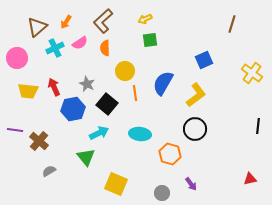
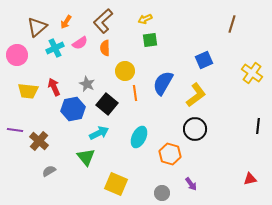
pink circle: moved 3 px up
cyan ellipse: moved 1 px left, 3 px down; rotated 70 degrees counterclockwise
